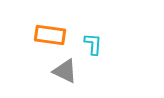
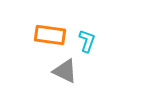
cyan L-shape: moved 6 px left, 3 px up; rotated 15 degrees clockwise
